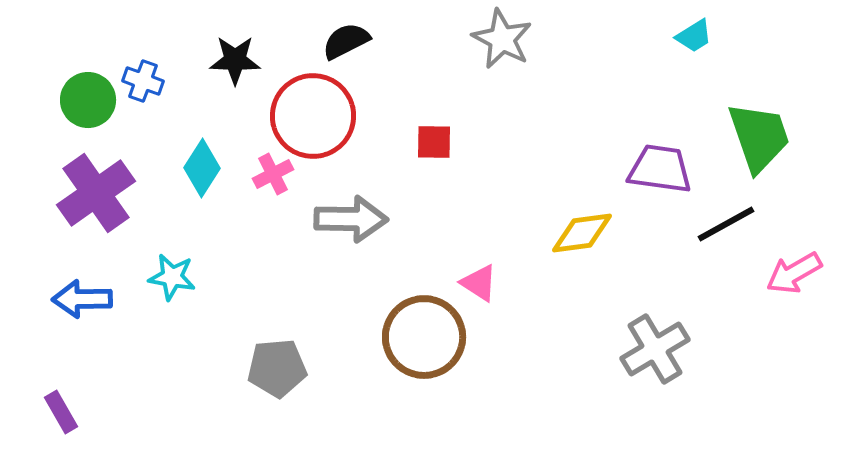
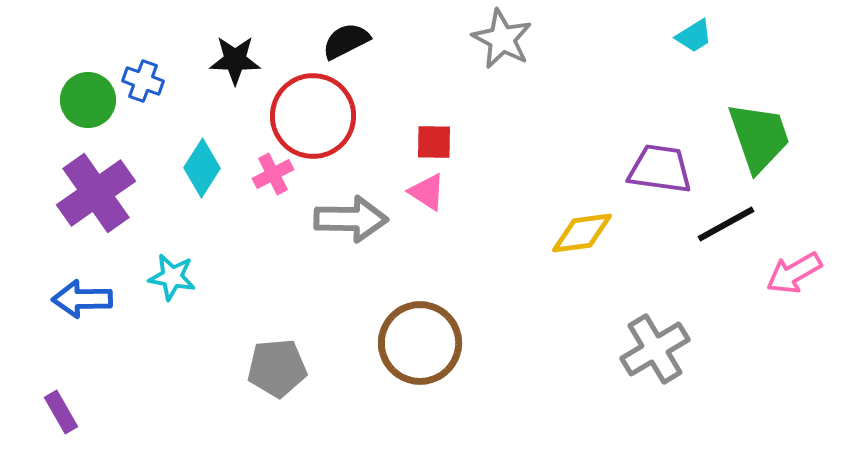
pink triangle: moved 52 px left, 91 px up
brown circle: moved 4 px left, 6 px down
